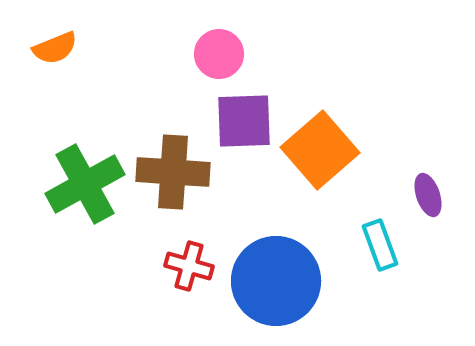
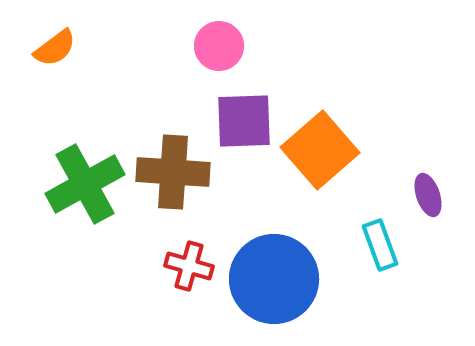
orange semicircle: rotated 15 degrees counterclockwise
pink circle: moved 8 px up
blue circle: moved 2 px left, 2 px up
